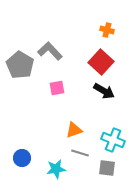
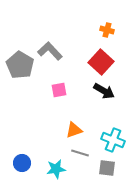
pink square: moved 2 px right, 2 px down
blue circle: moved 5 px down
